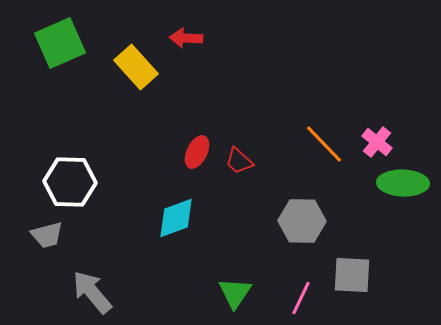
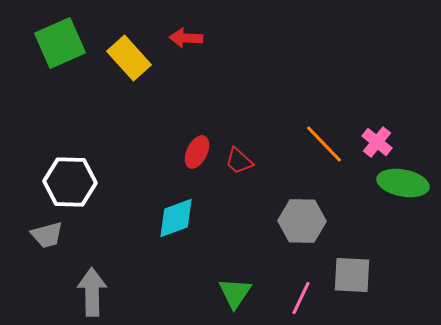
yellow rectangle: moved 7 px left, 9 px up
green ellipse: rotated 9 degrees clockwise
gray arrow: rotated 39 degrees clockwise
